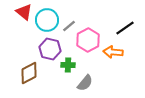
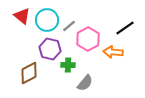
red triangle: moved 2 px left, 4 px down
pink hexagon: moved 1 px up
